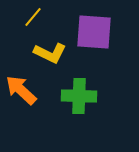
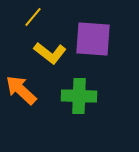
purple square: moved 1 px left, 7 px down
yellow L-shape: rotated 12 degrees clockwise
